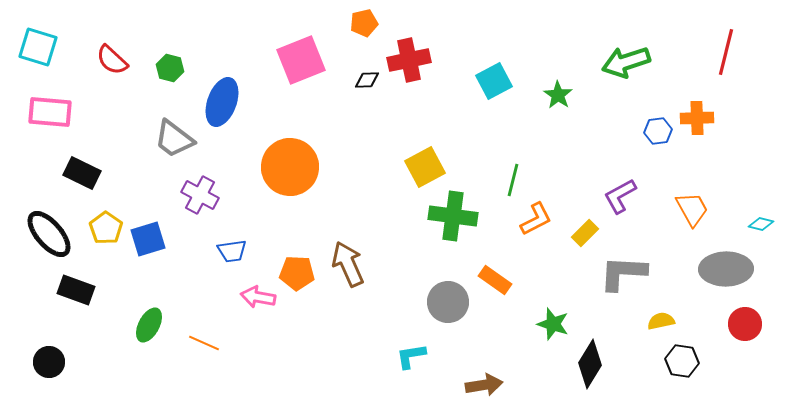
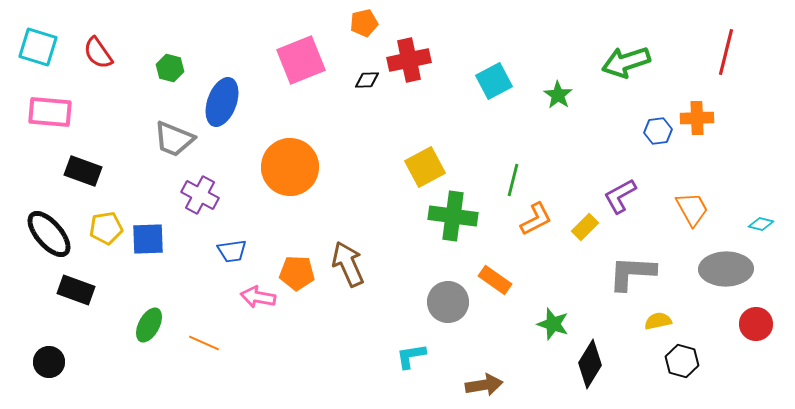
red semicircle at (112, 60): moved 14 px left, 7 px up; rotated 12 degrees clockwise
gray trapezoid at (174, 139): rotated 15 degrees counterclockwise
black rectangle at (82, 173): moved 1 px right, 2 px up; rotated 6 degrees counterclockwise
yellow pentagon at (106, 228): rotated 28 degrees clockwise
yellow rectangle at (585, 233): moved 6 px up
blue square at (148, 239): rotated 15 degrees clockwise
gray L-shape at (623, 273): moved 9 px right
yellow semicircle at (661, 321): moved 3 px left
red circle at (745, 324): moved 11 px right
black hexagon at (682, 361): rotated 8 degrees clockwise
